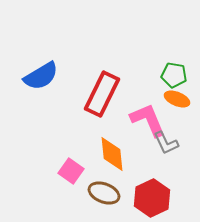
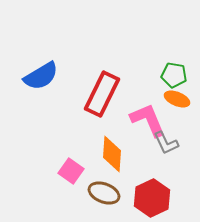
orange diamond: rotated 9 degrees clockwise
